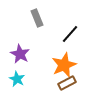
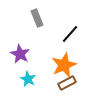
cyan star: moved 11 px right
